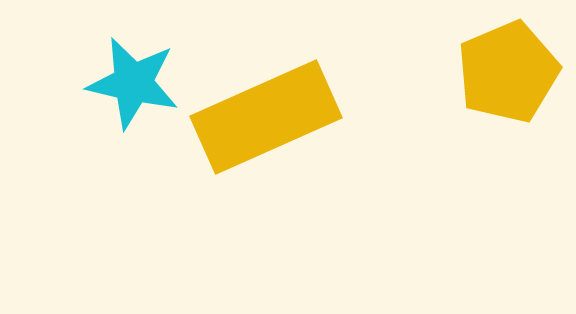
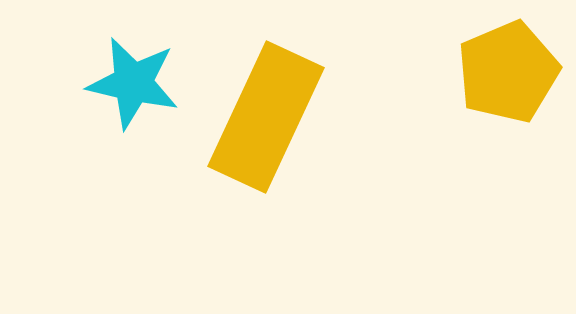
yellow rectangle: rotated 41 degrees counterclockwise
